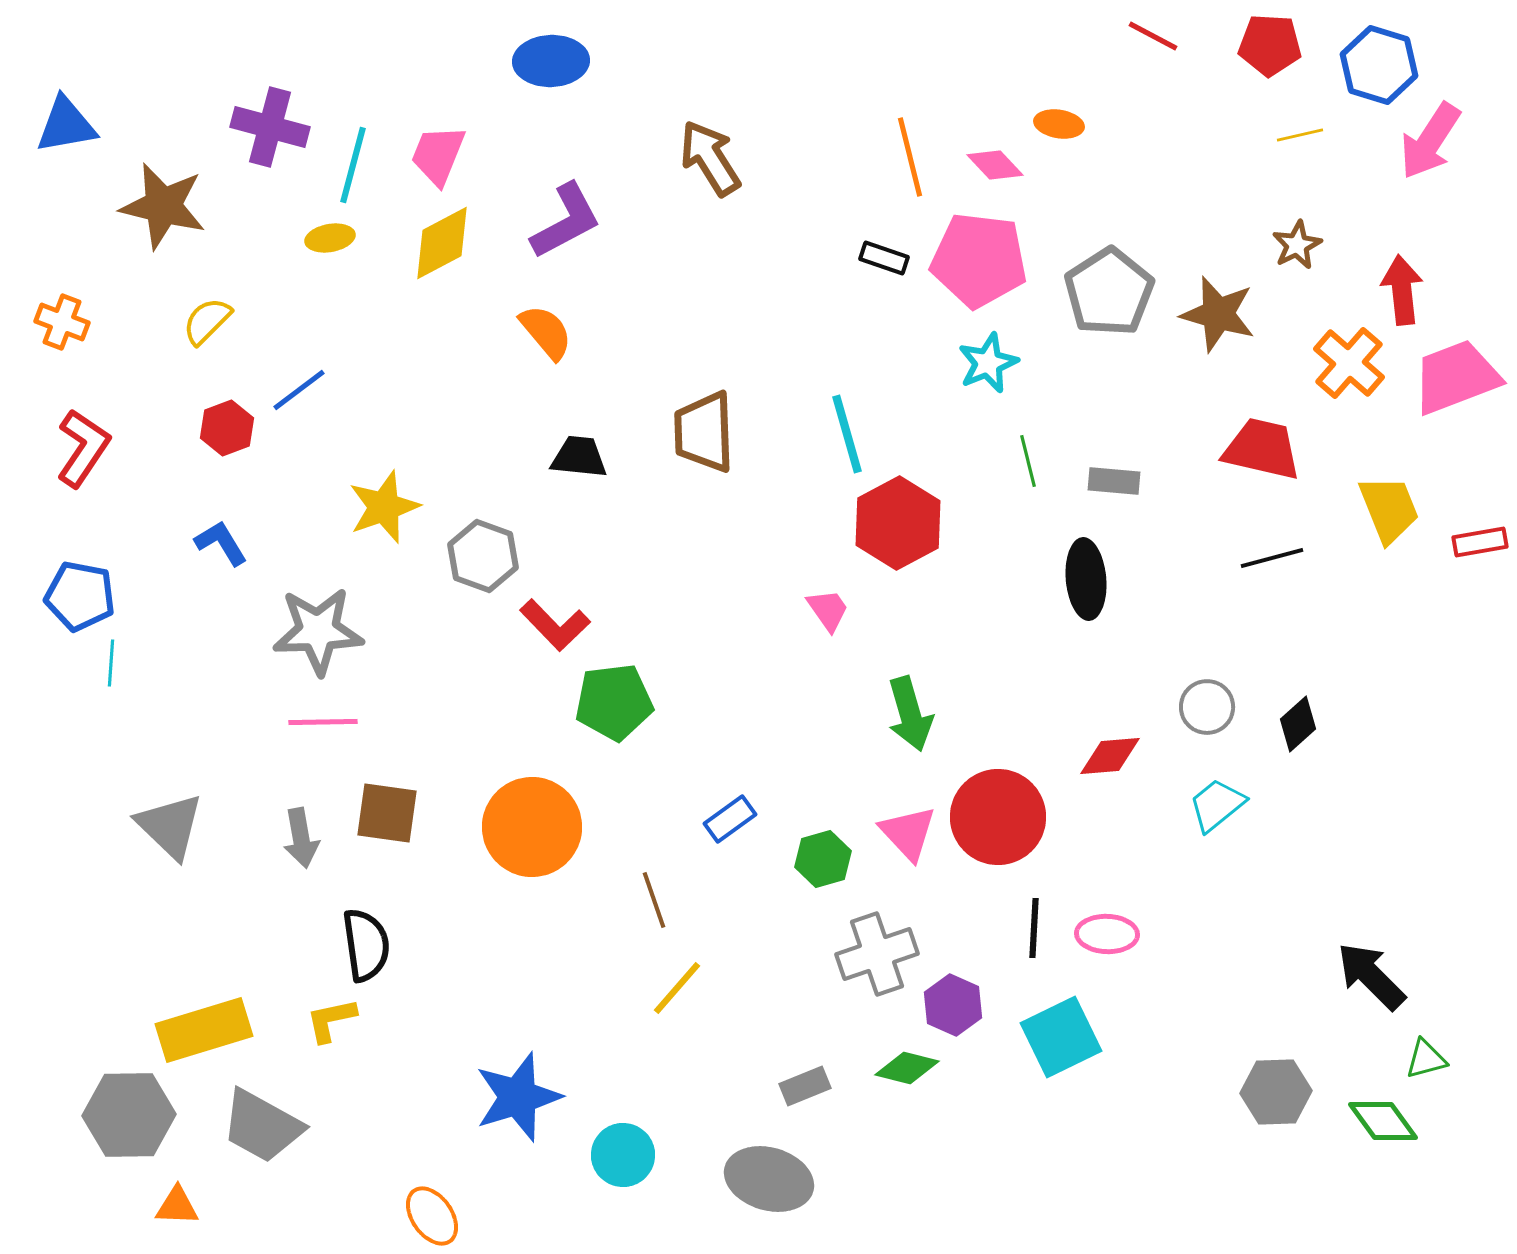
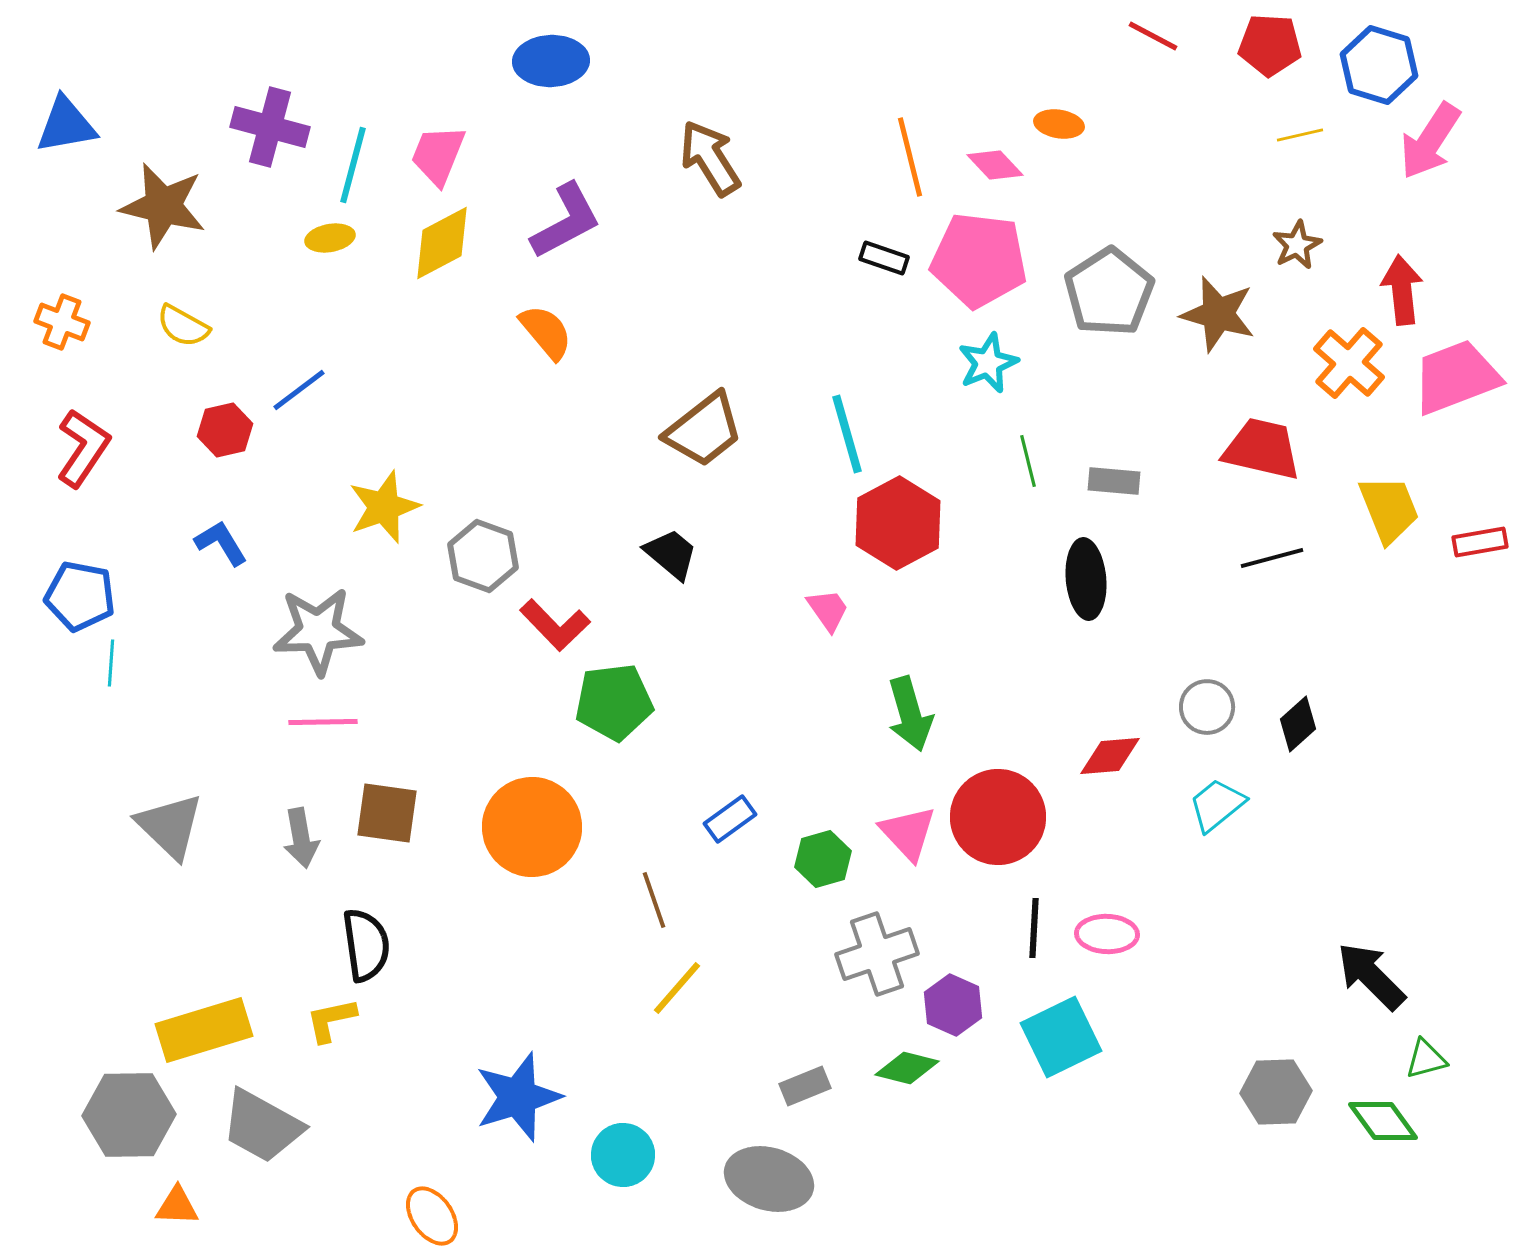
yellow semicircle at (207, 321): moved 24 px left, 5 px down; rotated 106 degrees counterclockwise
red hexagon at (227, 428): moved 2 px left, 2 px down; rotated 8 degrees clockwise
brown trapezoid at (704, 432): moved 2 px up; rotated 126 degrees counterclockwise
black trapezoid at (579, 457): moved 92 px right, 97 px down; rotated 34 degrees clockwise
